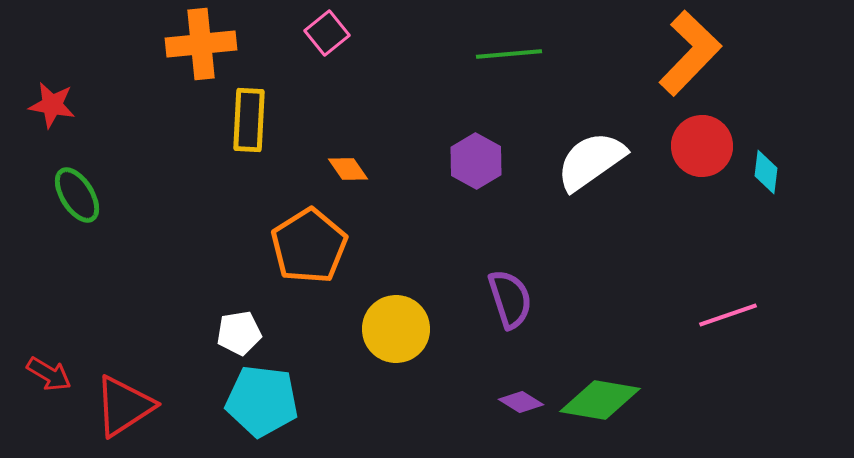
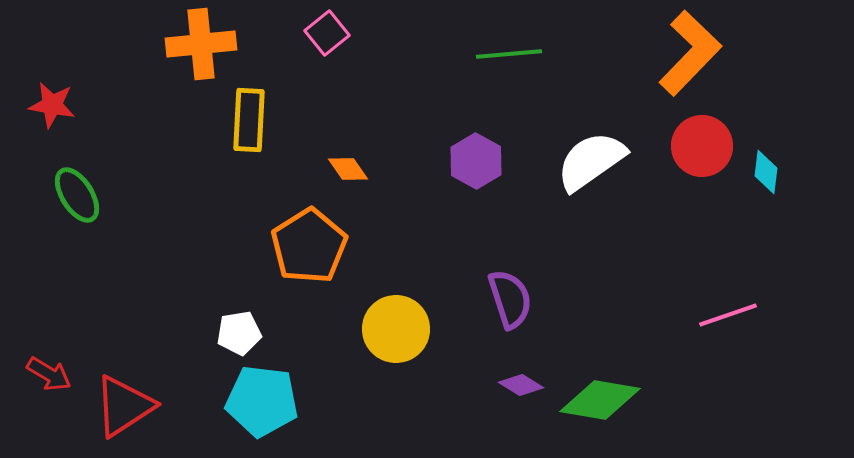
purple diamond: moved 17 px up
